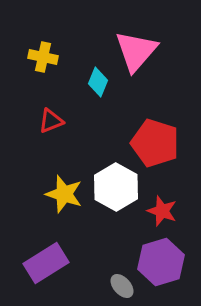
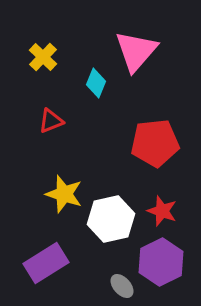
yellow cross: rotated 32 degrees clockwise
cyan diamond: moved 2 px left, 1 px down
red pentagon: rotated 24 degrees counterclockwise
white hexagon: moved 5 px left, 32 px down; rotated 18 degrees clockwise
purple hexagon: rotated 9 degrees counterclockwise
